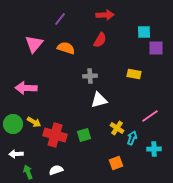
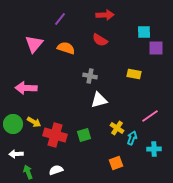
red semicircle: rotated 91 degrees clockwise
gray cross: rotated 16 degrees clockwise
